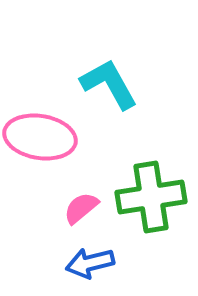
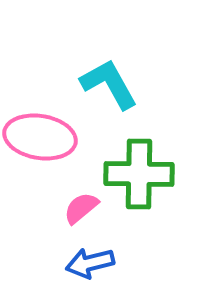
green cross: moved 12 px left, 23 px up; rotated 10 degrees clockwise
